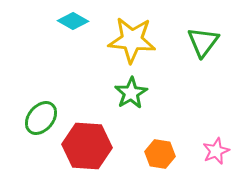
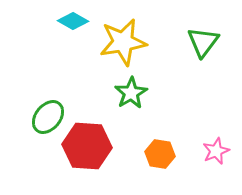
yellow star: moved 9 px left, 2 px down; rotated 15 degrees counterclockwise
green ellipse: moved 7 px right, 1 px up
